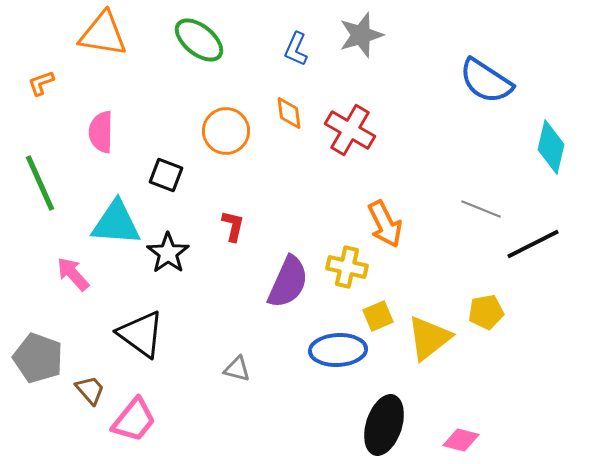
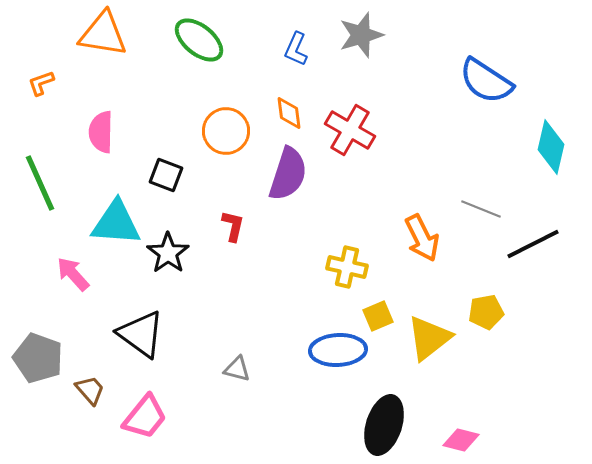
orange arrow: moved 37 px right, 14 px down
purple semicircle: moved 108 px up; rotated 6 degrees counterclockwise
pink trapezoid: moved 11 px right, 3 px up
